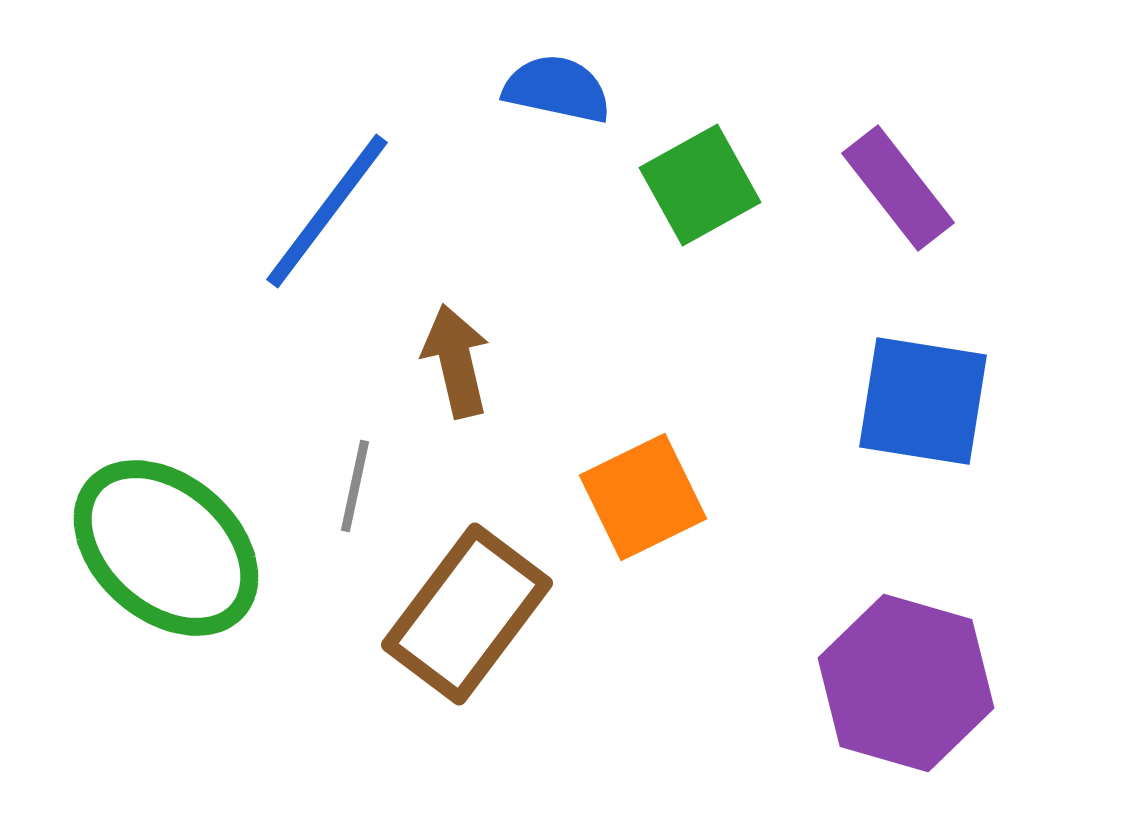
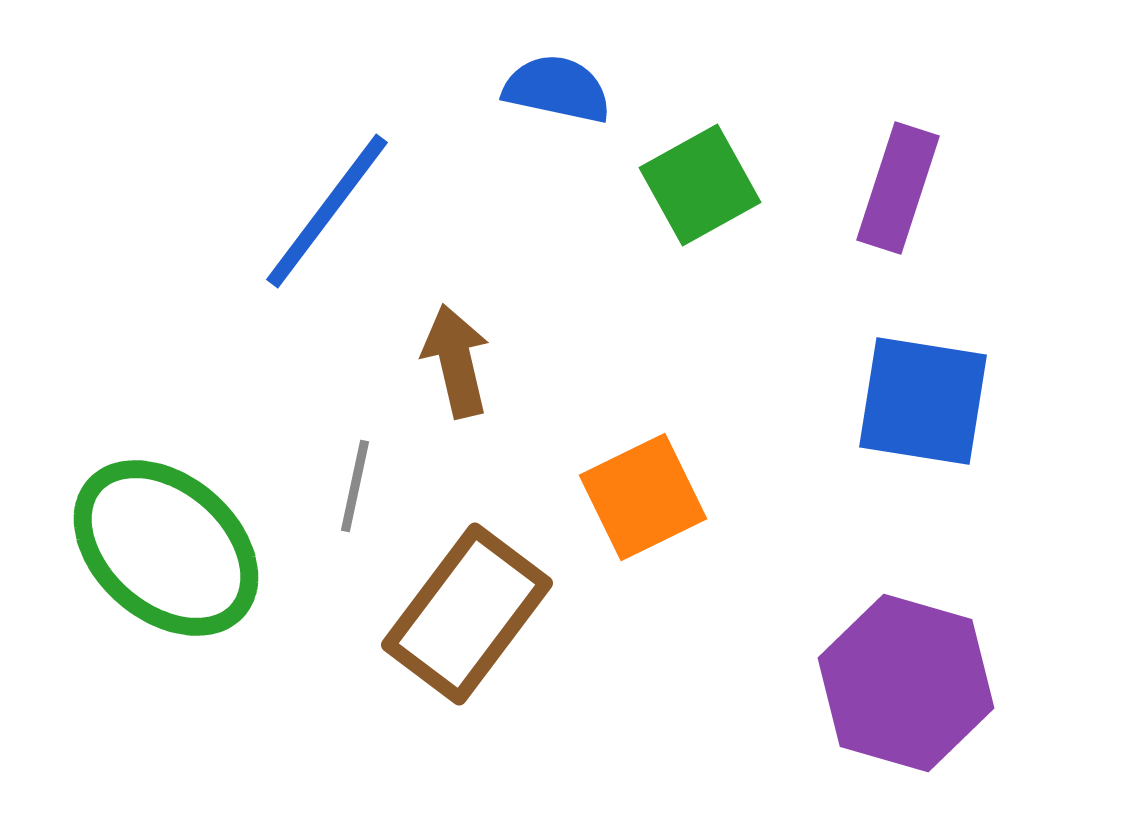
purple rectangle: rotated 56 degrees clockwise
